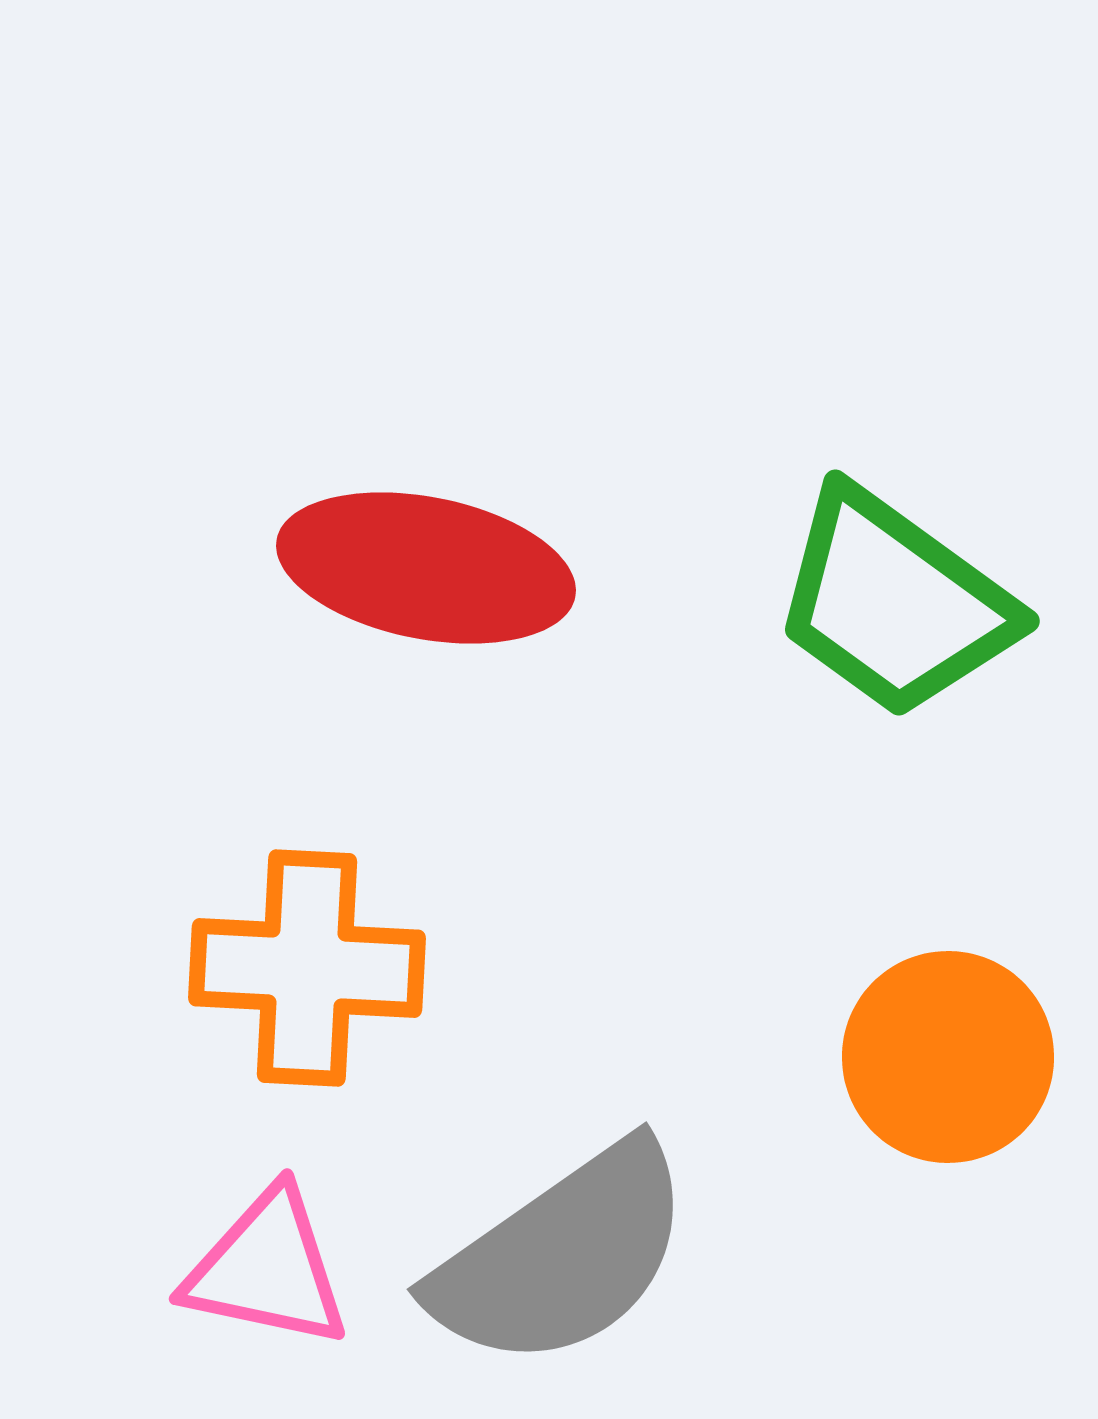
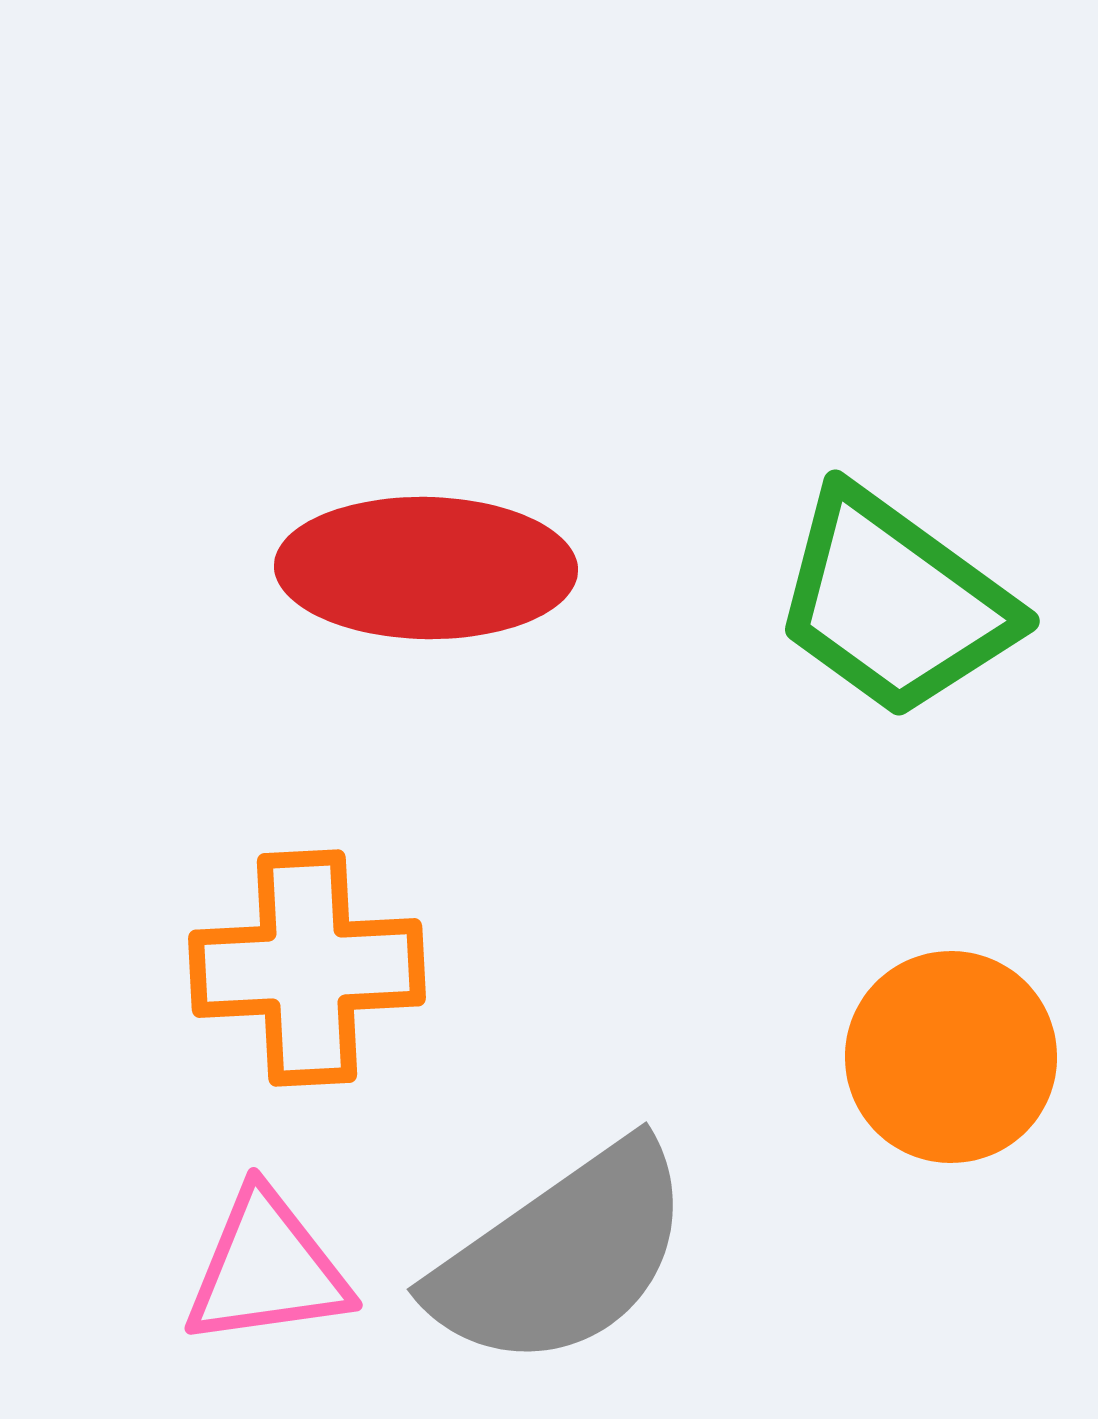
red ellipse: rotated 10 degrees counterclockwise
orange cross: rotated 6 degrees counterclockwise
orange circle: moved 3 px right
pink triangle: rotated 20 degrees counterclockwise
